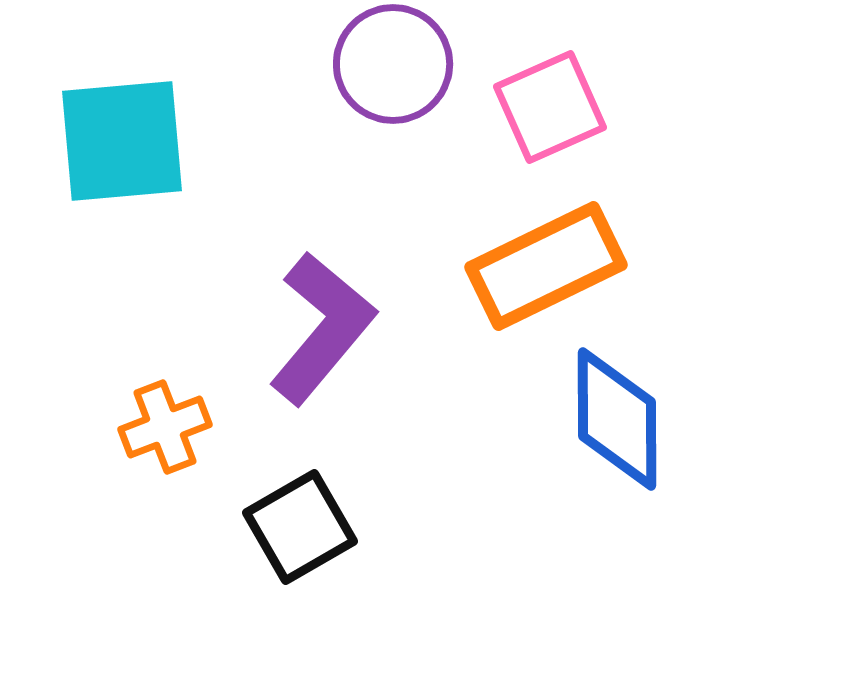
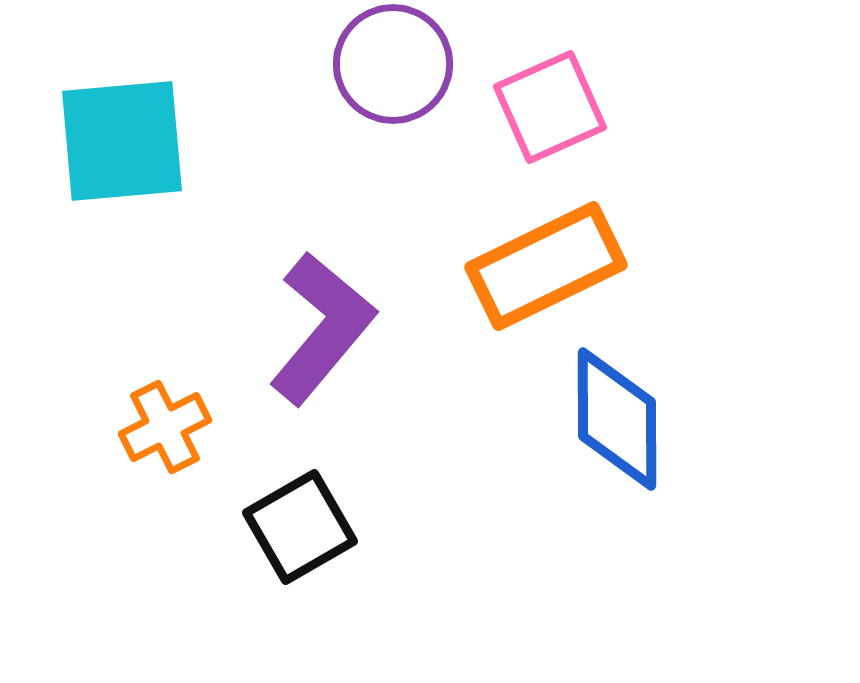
orange cross: rotated 6 degrees counterclockwise
